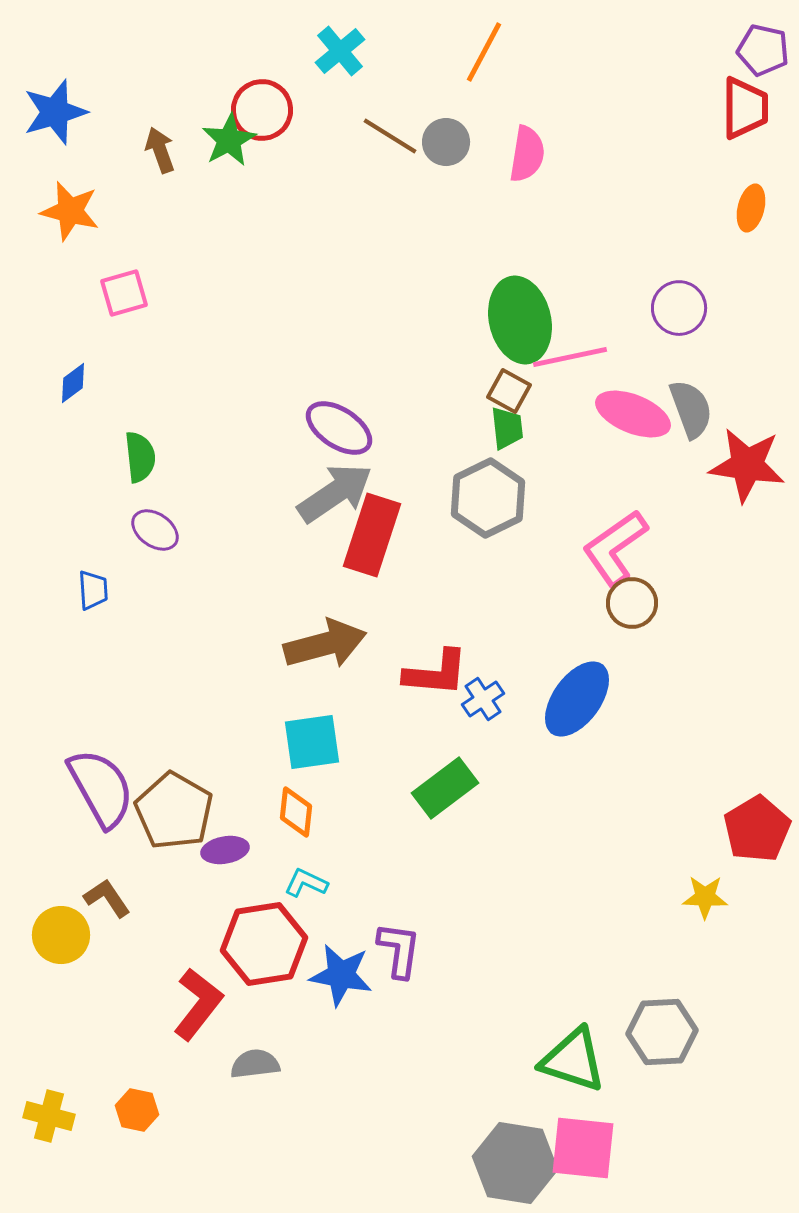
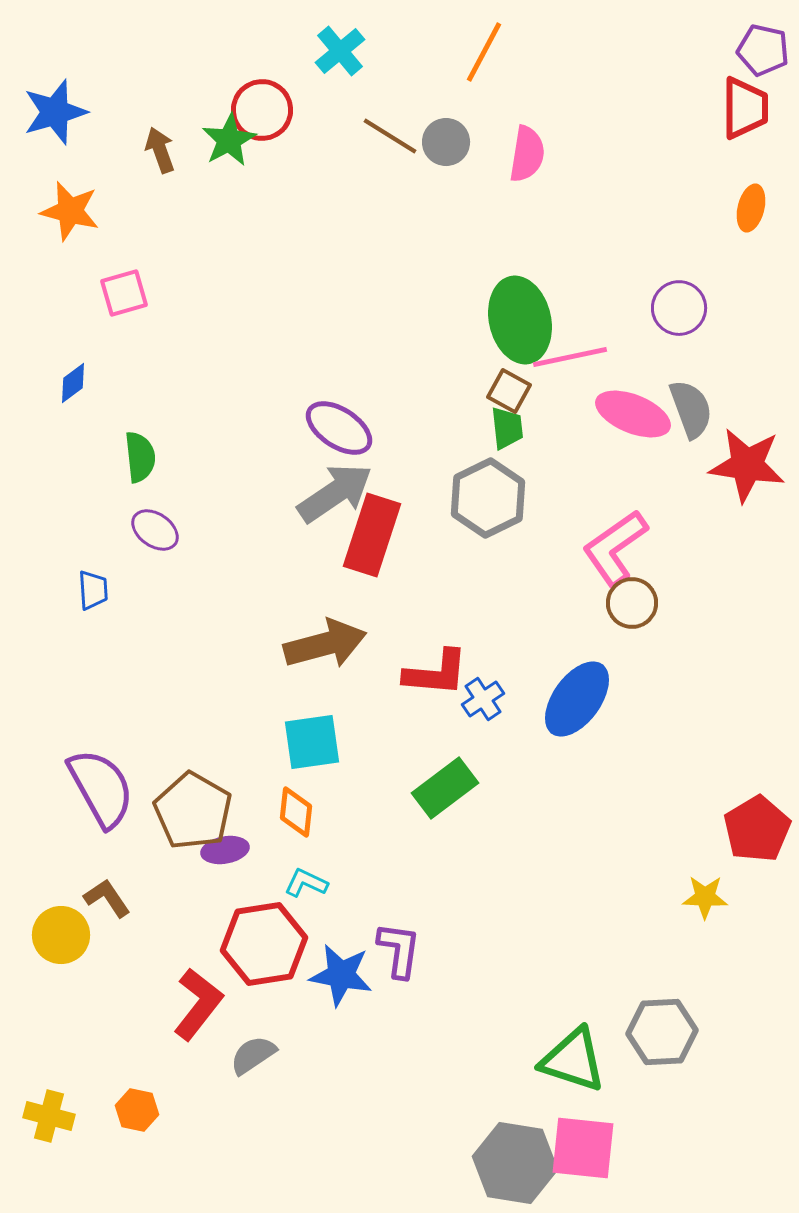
brown pentagon at (174, 811): moved 19 px right
gray semicircle at (255, 1064): moved 2 px left, 9 px up; rotated 27 degrees counterclockwise
